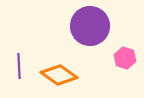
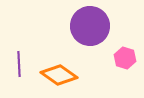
purple line: moved 2 px up
